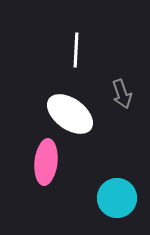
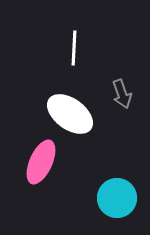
white line: moved 2 px left, 2 px up
pink ellipse: moved 5 px left; rotated 18 degrees clockwise
